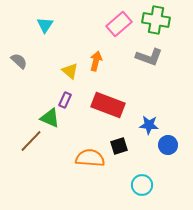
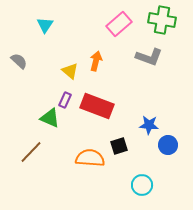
green cross: moved 6 px right
red rectangle: moved 11 px left, 1 px down
brown line: moved 11 px down
